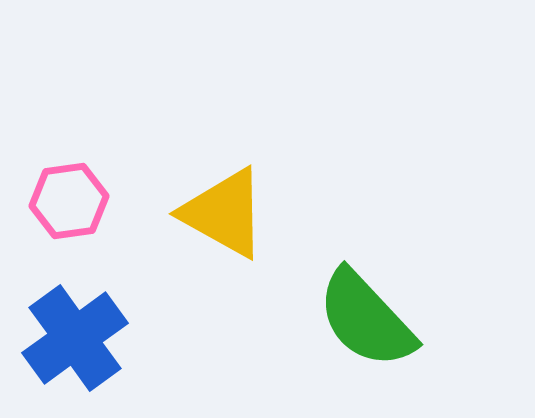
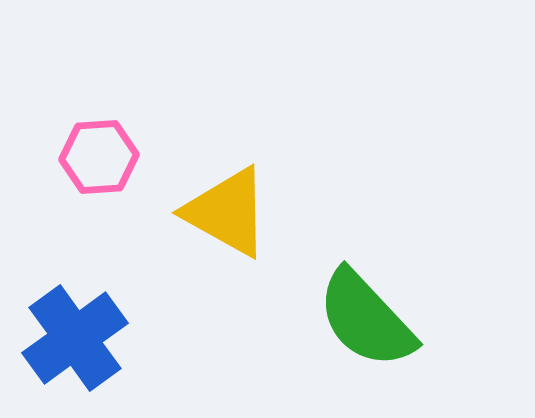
pink hexagon: moved 30 px right, 44 px up; rotated 4 degrees clockwise
yellow triangle: moved 3 px right, 1 px up
